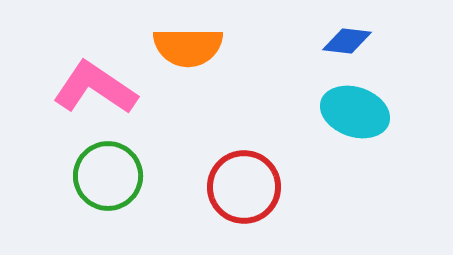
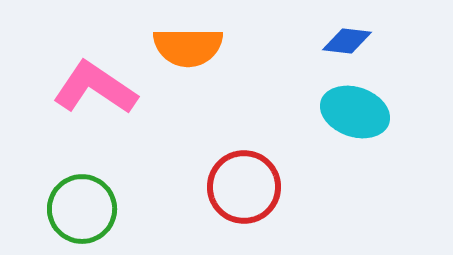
green circle: moved 26 px left, 33 px down
